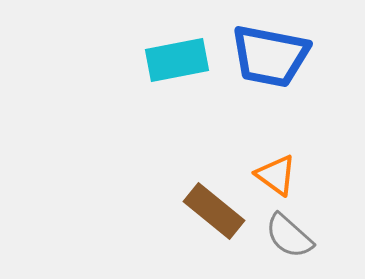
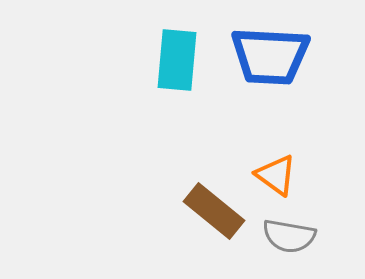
blue trapezoid: rotated 8 degrees counterclockwise
cyan rectangle: rotated 74 degrees counterclockwise
gray semicircle: rotated 32 degrees counterclockwise
